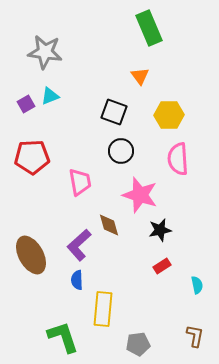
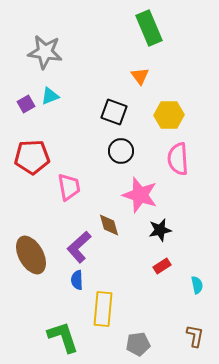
pink trapezoid: moved 11 px left, 5 px down
purple L-shape: moved 2 px down
